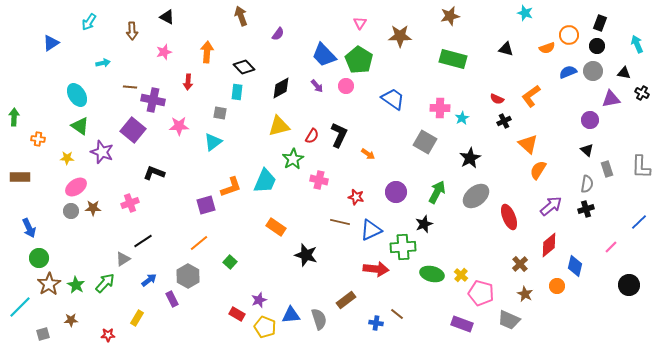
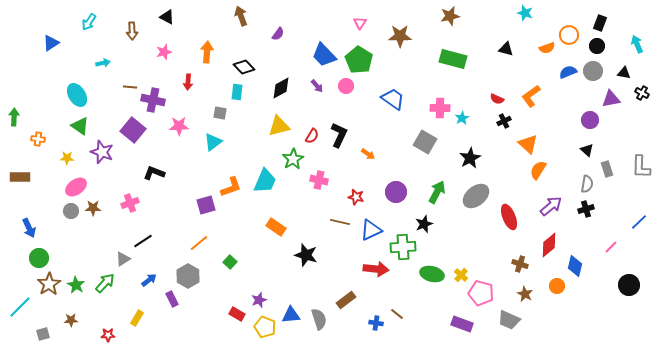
brown cross at (520, 264): rotated 28 degrees counterclockwise
